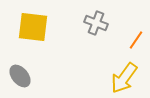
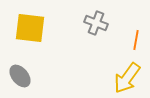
yellow square: moved 3 px left, 1 px down
orange line: rotated 24 degrees counterclockwise
yellow arrow: moved 3 px right
